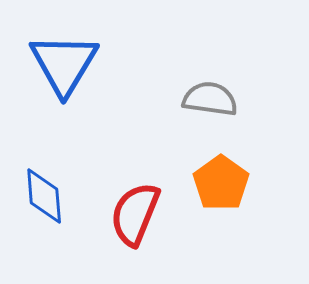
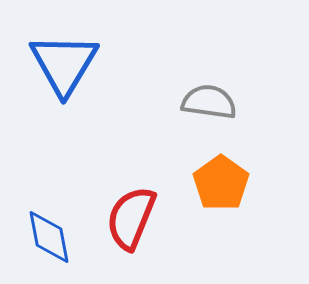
gray semicircle: moved 1 px left, 3 px down
blue diamond: moved 5 px right, 41 px down; rotated 6 degrees counterclockwise
red semicircle: moved 4 px left, 4 px down
